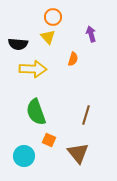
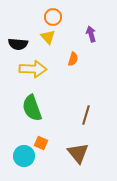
green semicircle: moved 4 px left, 4 px up
orange square: moved 8 px left, 3 px down
